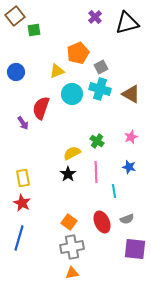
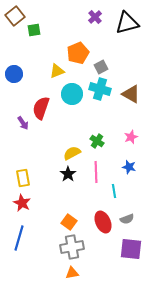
blue circle: moved 2 px left, 2 px down
red ellipse: moved 1 px right
purple square: moved 4 px left
